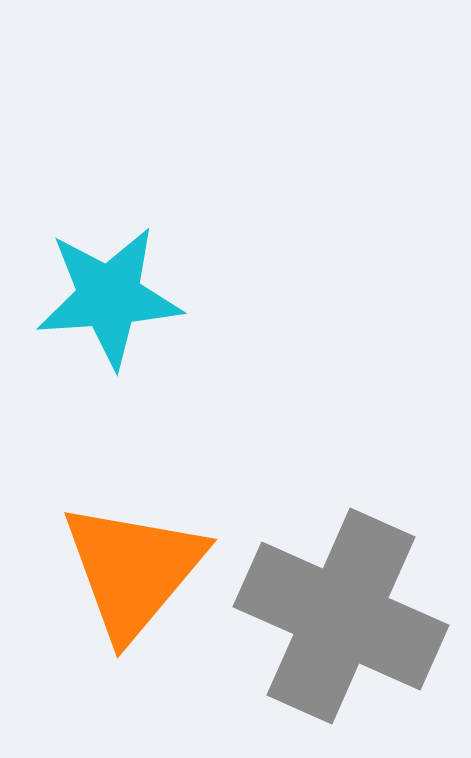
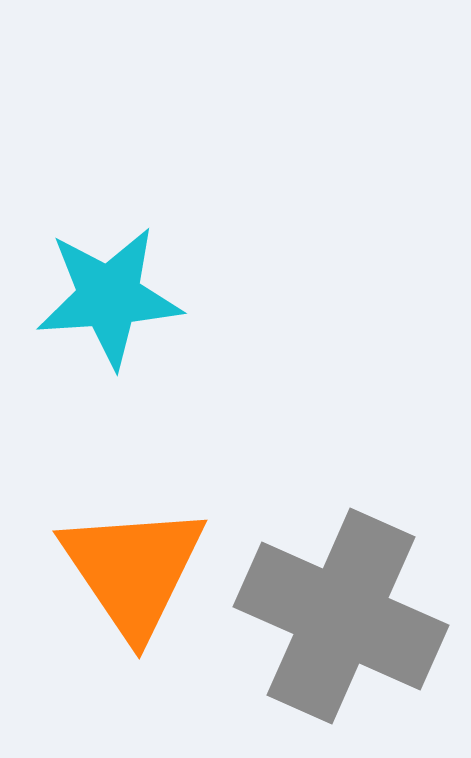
orange triangle: rotated 14 degrees counterclockwise
